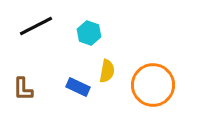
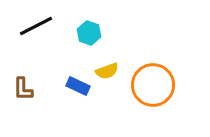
yellow semicircle: rotated 60 degrees clockwise
blue rectangle: moved 1 px up
